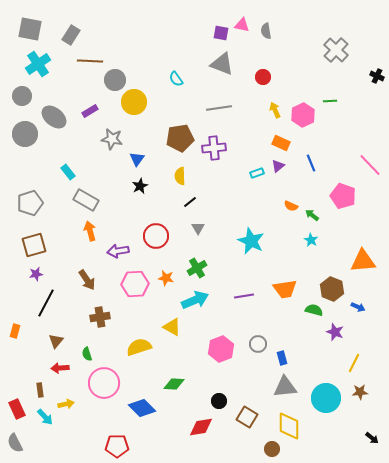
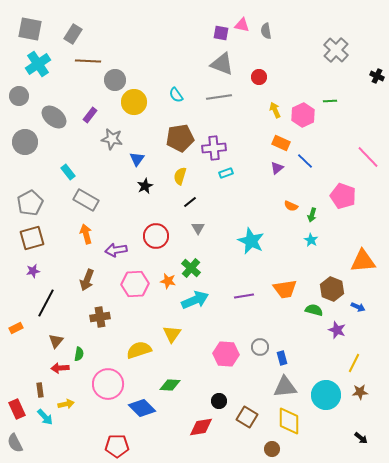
gray rectangle at (71, 35): moved 2 px right, 1 px up
brown line at (90, 61): moved 2 px left
red circle at (263, 77): moved 4 px left
cyan semicircle at (176, 79): moved 16 px down
gray circle at (22, 96): moved 3 px left
gray line at (219, 108): moved 11 px up
purple rectangle at (90, 111): moved 4 px down; rotated 21 degrees counterclockwise
gray circle at (25, 134): moved 8 px down
blue line at (311, 163): moved 6 px left, 2 px up; rotated 24 degrees counterclockwise
pink line at (370, 165): moved 2 px left, 8 px up
purple triangle at (278, 166): moved 1 px left, 2 px down
cyan rectangle at (257, 173): moved 31 px left
yellow semicircle at (180, 176): rotated 18 degrees clockwise
black star at (140, 186): moved 5 px right
gray pentagon at (30, 203): rotated 10 degrees counterclockwise
green arrow at (312, 215): rotated 112 degrees counterclockwise
orange arrow at (90, 231): moved 4 px left, 3 px down
brown square at (34, 245): moved 2 px left, 7 px up
purple arrow at (118, 251): moved 2 px left, 1 px up
green cross at (197, 268): moved 6 px left; rotated 18 degrees counterclockwise
purple star at (36, 274): moved 3 px left, 3 px up
orange star at (166, 278): moved 2 px right, 3 px down
brown arrow at (87, 280): rotated 55 degrees clockwise
yellow triangle at (172, 327): moved 7 px down; rotated 36 degrees clockwise
orange rectangle at (15, 331): moved 1 px right, 3 px up; rotated 48 degrees clockwise
purple star at (335, 332): moved 2 px right, 2 px up
gray circle at (258, 344): moved 2 px right, 3 px down
yellow semicircle at (139, 347): moved 3 px down
pink hexagon at (221, 349): moved 5 px right, 5 px down; rotated 25 degrees clockwise
green semicircle at (87, 354): moved 8 px left; rotated 152 degrees counterclockwise
pink circle at (104, 383): moved 4 px right, 1 px down
green diamond at (174, 384): moved 4 px left, 1 px down
cyan circle at (326, 398): moved 3 px up
yellow diamond at (289, 426): moved 5 px up
black arrow at (372, 438): moved 11 px left
